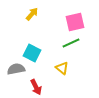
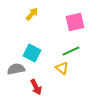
green line: moved 8 px down
